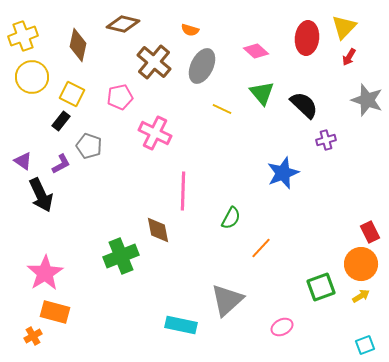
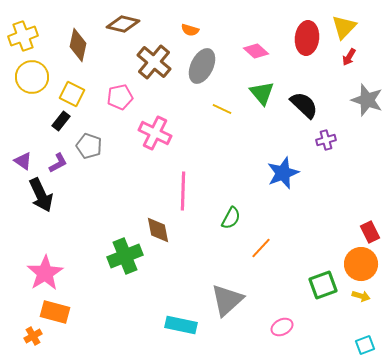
purple L-shape at (61, 164): moved 3 px left, 1 px up
green cross at (121, 256): moved 4 px right
green square at (321, 287): moved 2 px right, 2 px up
yellow arrow at (361, 296): rotated 48 degrees clockwise
